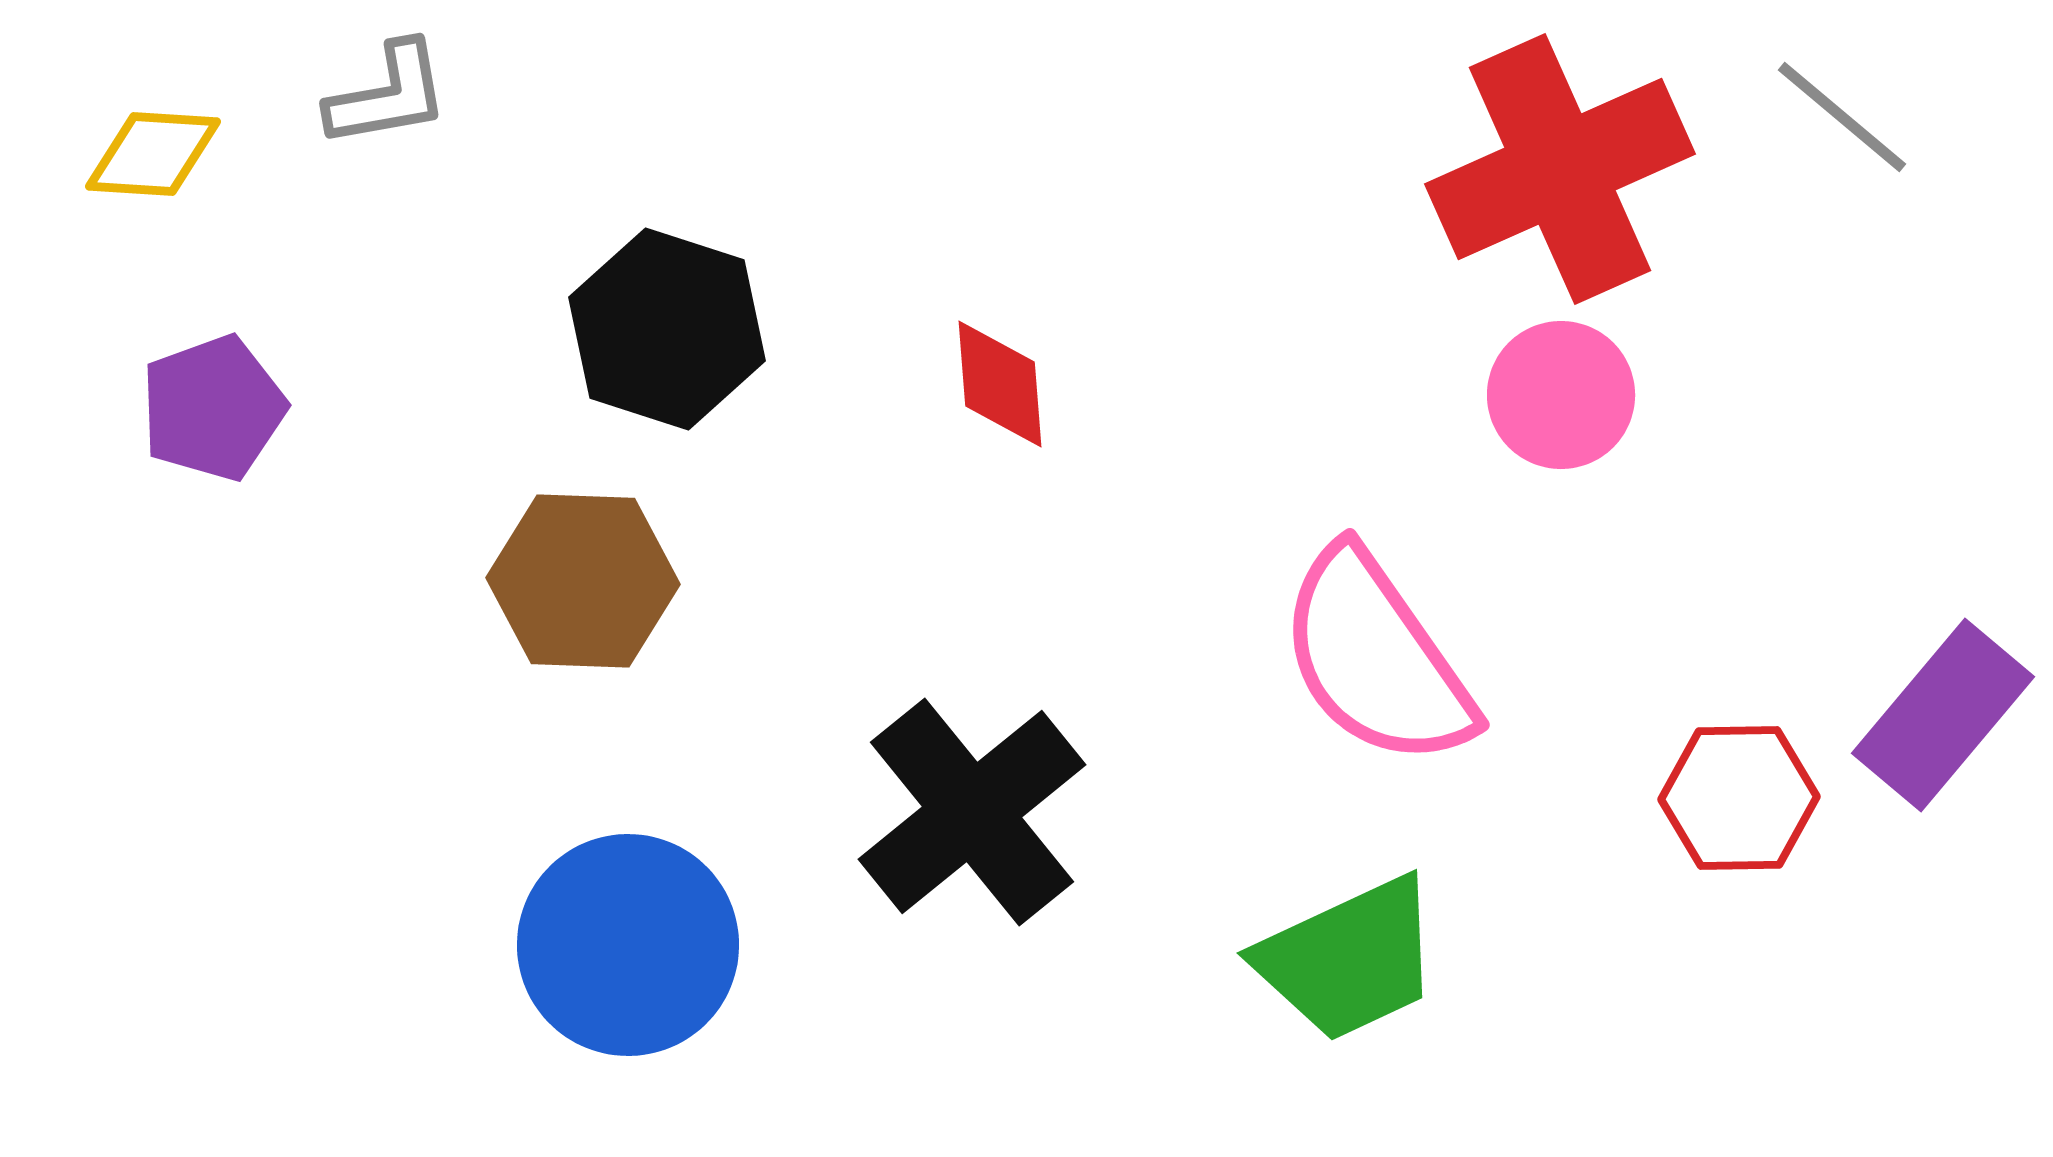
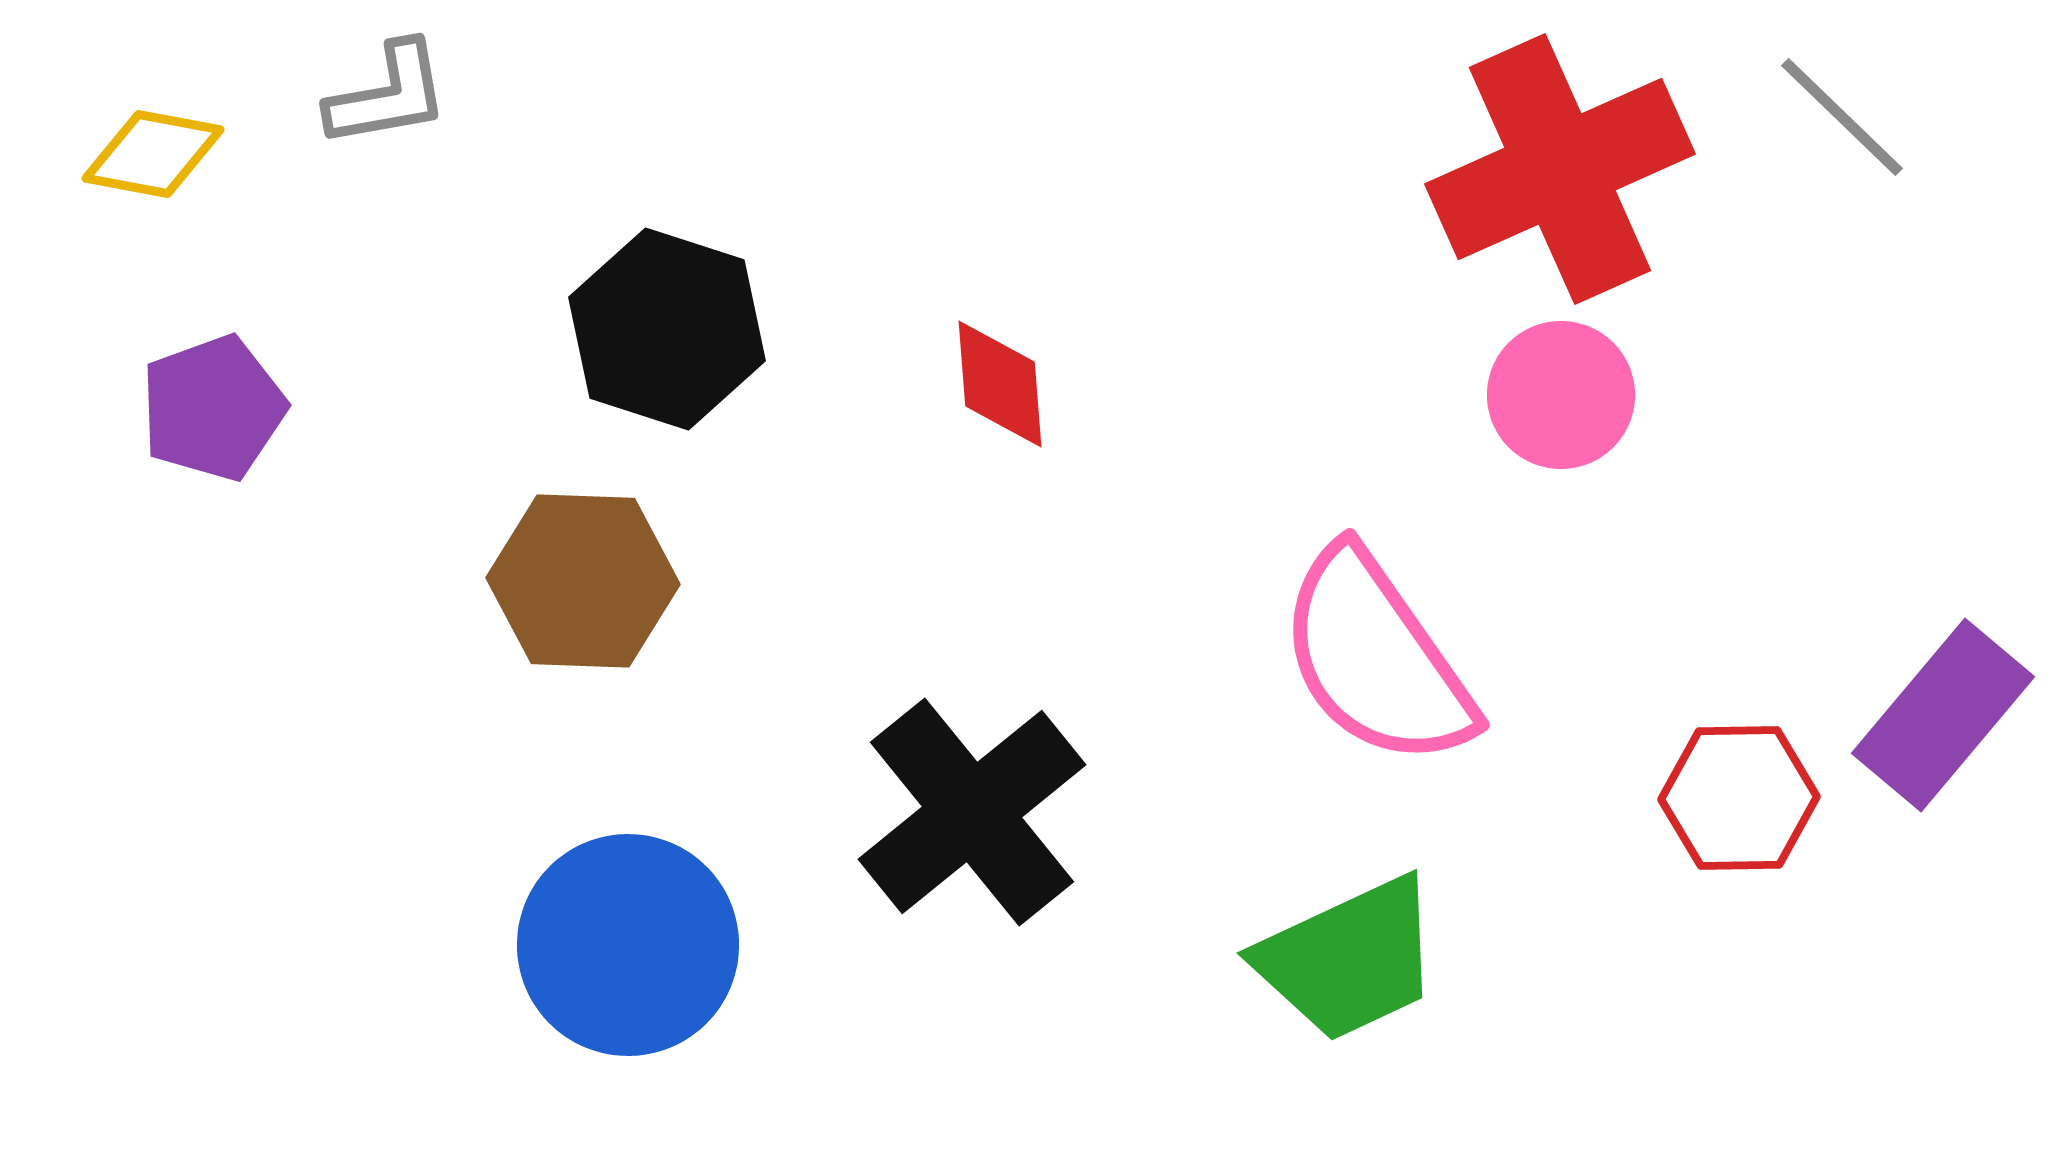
gray line: rotated 4 degrees clockwise
yellow diamond: rotated 7 degrees clockwise
